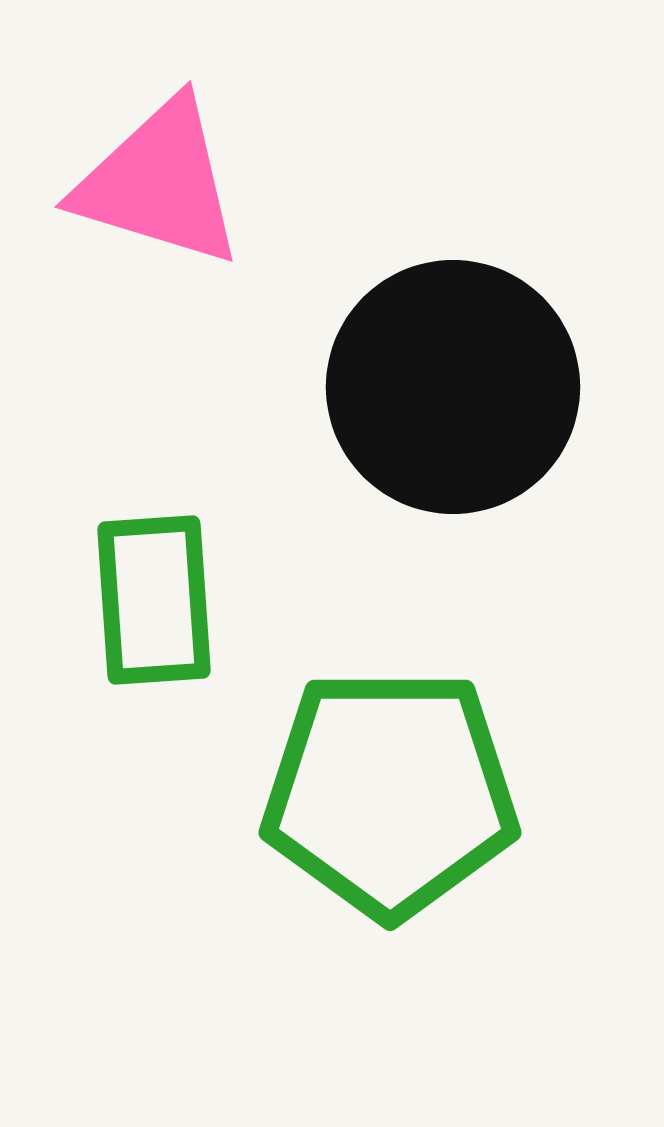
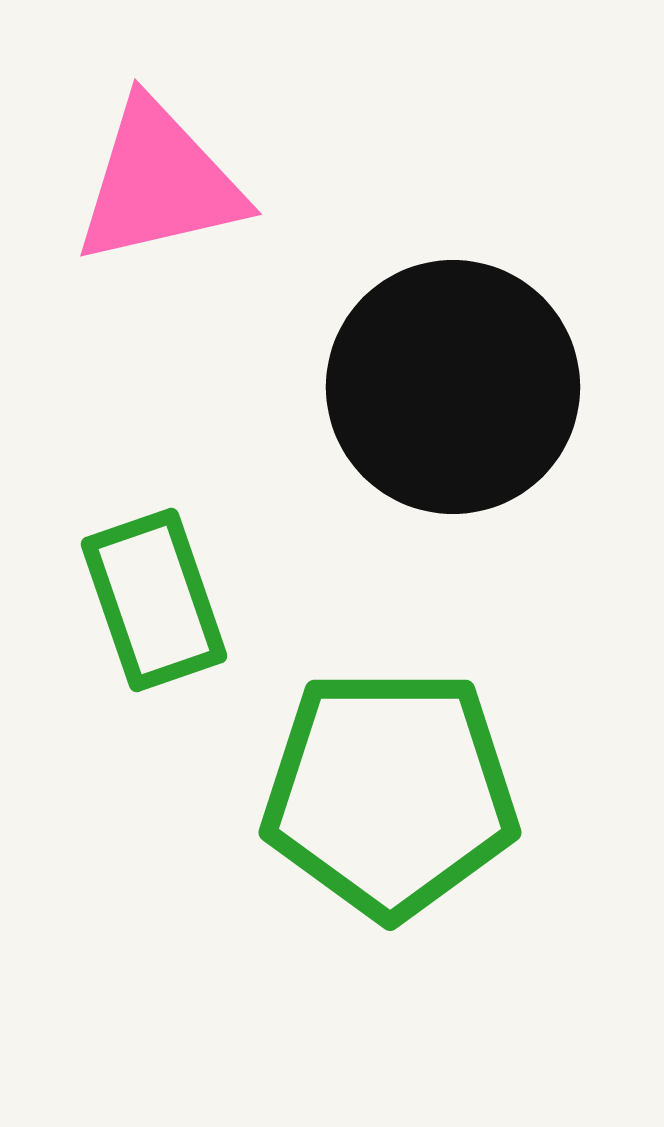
pink triangle: rotated 30 degrees counterclockwise
green rectangle: rotated 15 degrees counterclockwise
